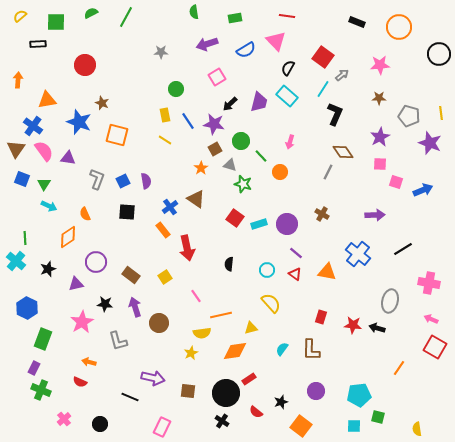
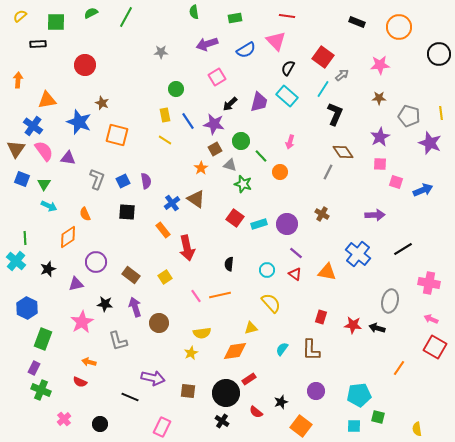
blue cross at (170, 207): moved 2 px right, 4 px up
orange line at (221, 315): moved 1 px left, 20 px up
